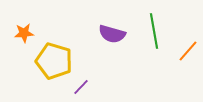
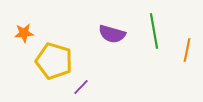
orange line: moved 1 px left, 1 px up; rotated 30 degrees counterclockwise
